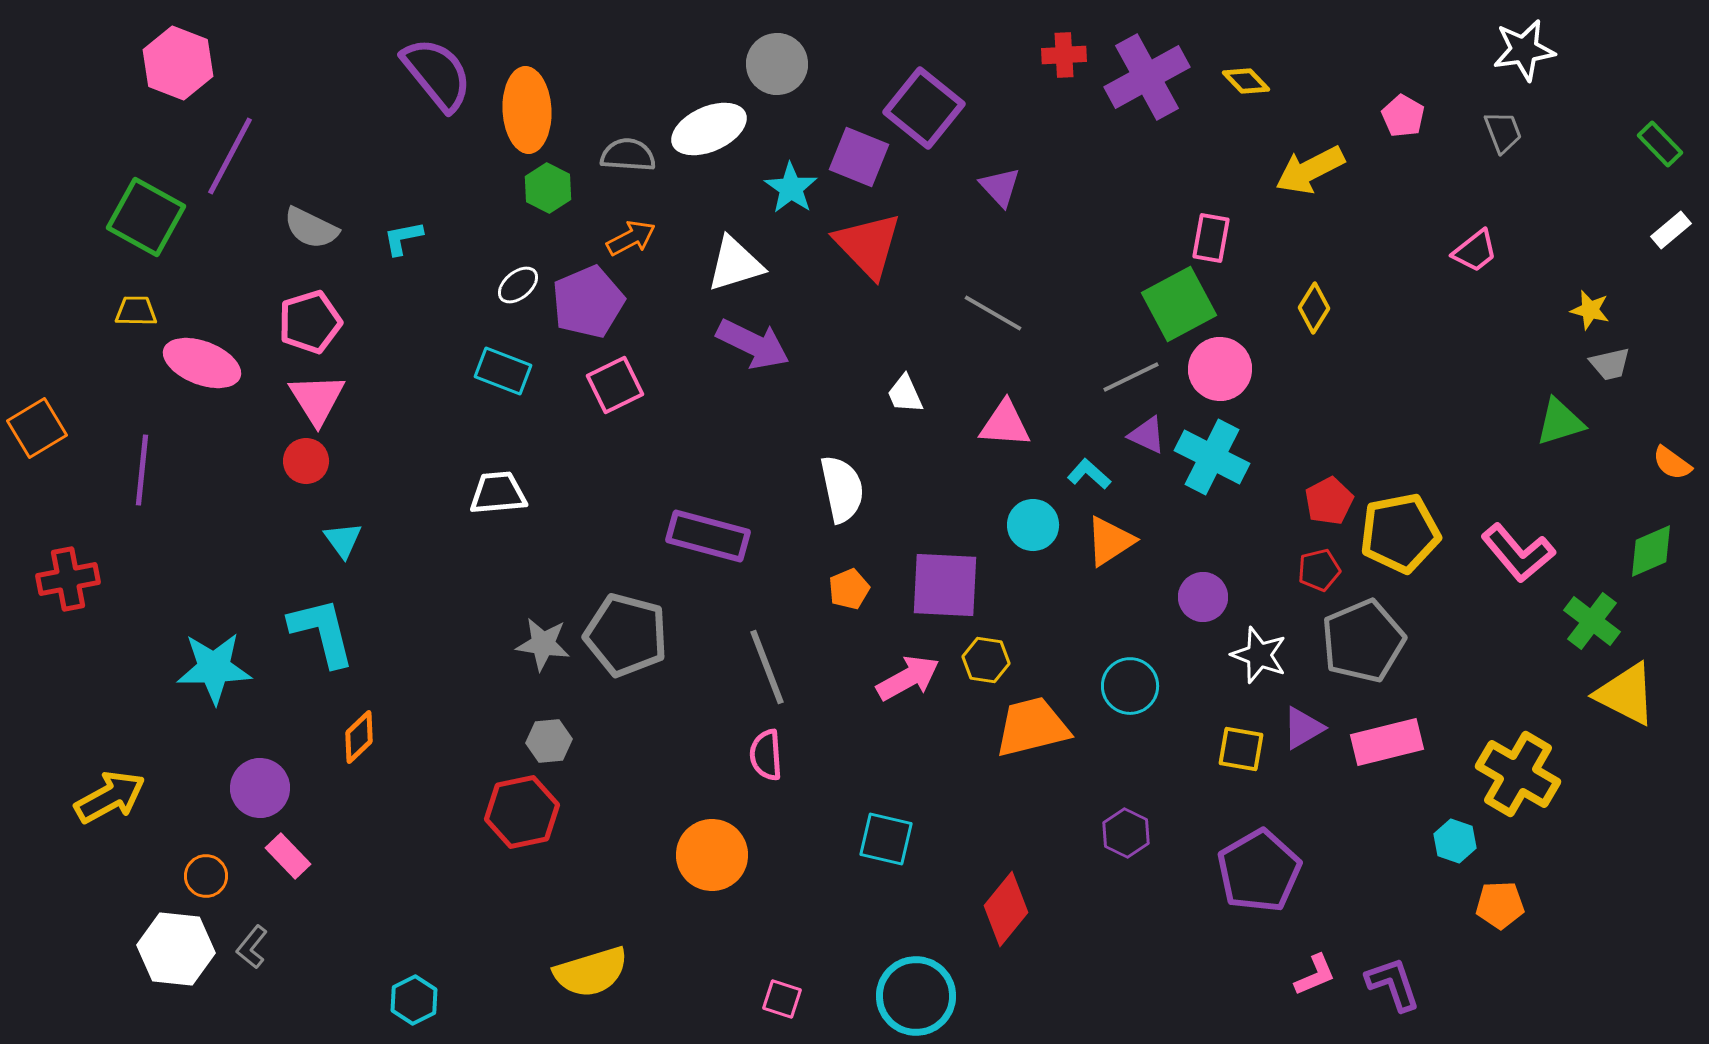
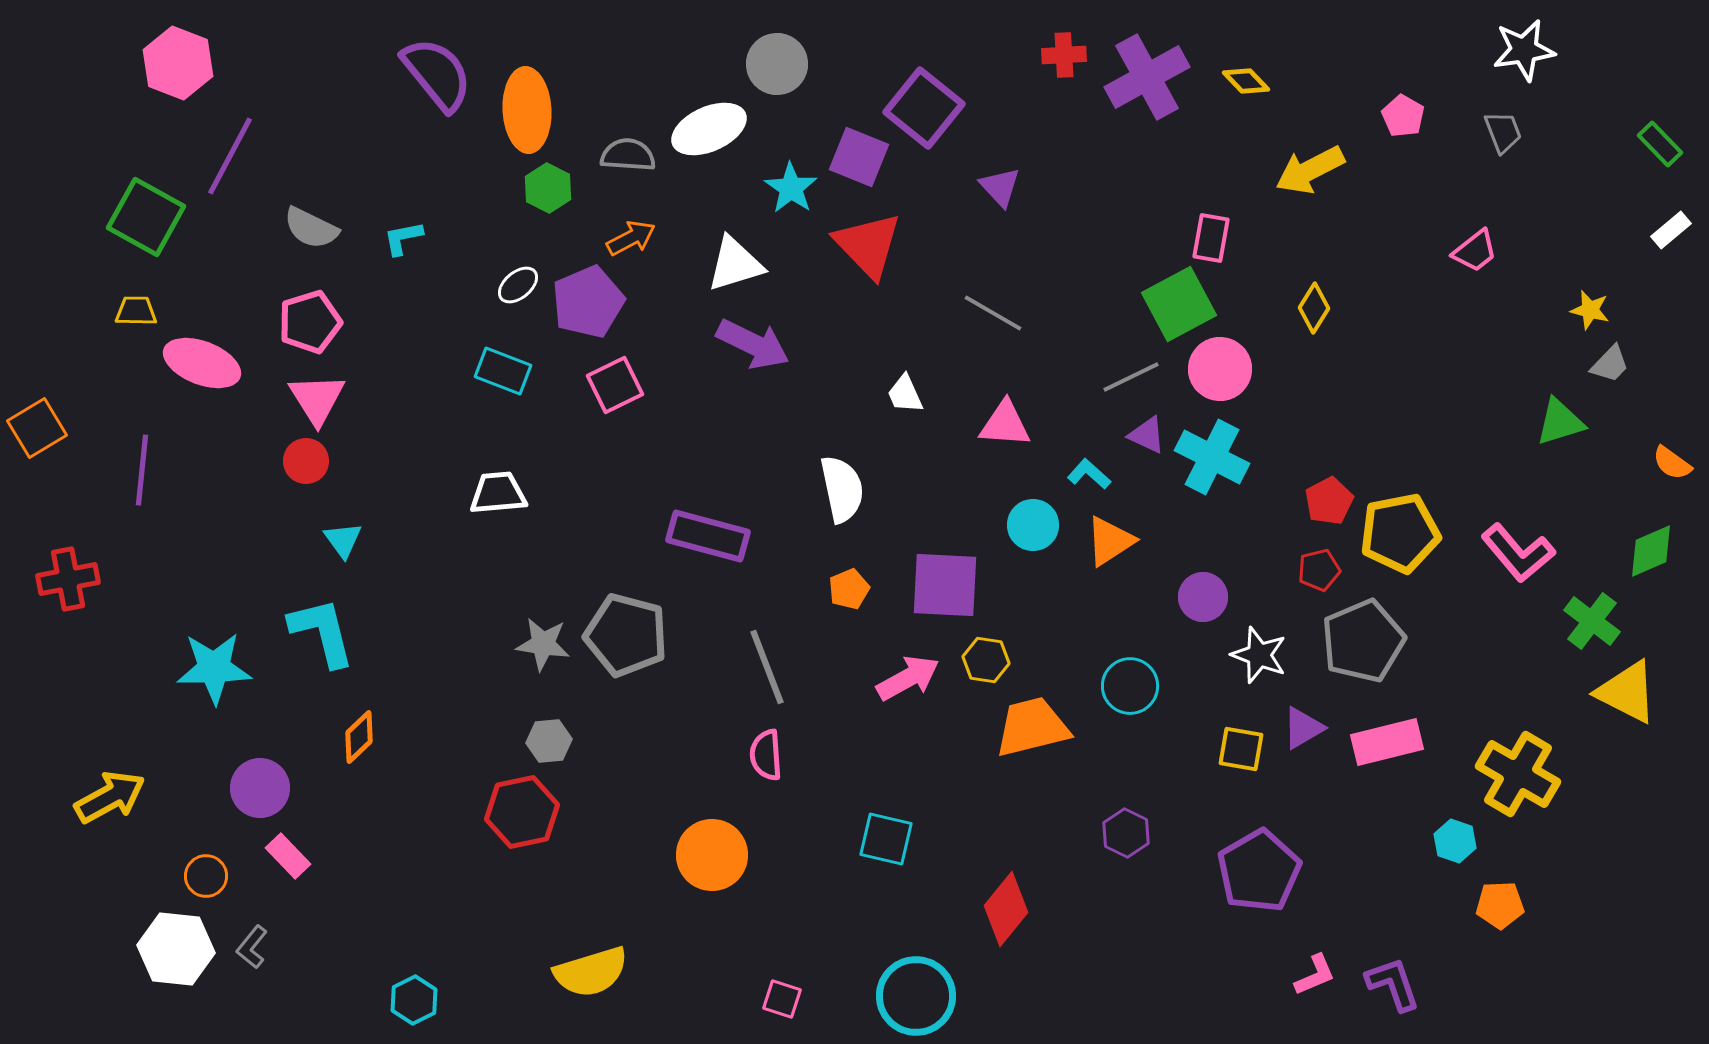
gray trapezoid at (1610, 364): rotated 33 degrees counterclockwise
yellow triangle at (1626, 694): moved 1 px right, 2 px up
